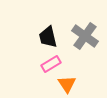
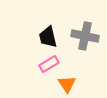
gray cross: rotated 24 degrees counterclockwise
pink rectangle: moved 2 px left
